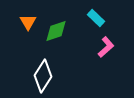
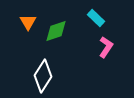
pink L-shape: rotated 15 degrees counterclockwise
